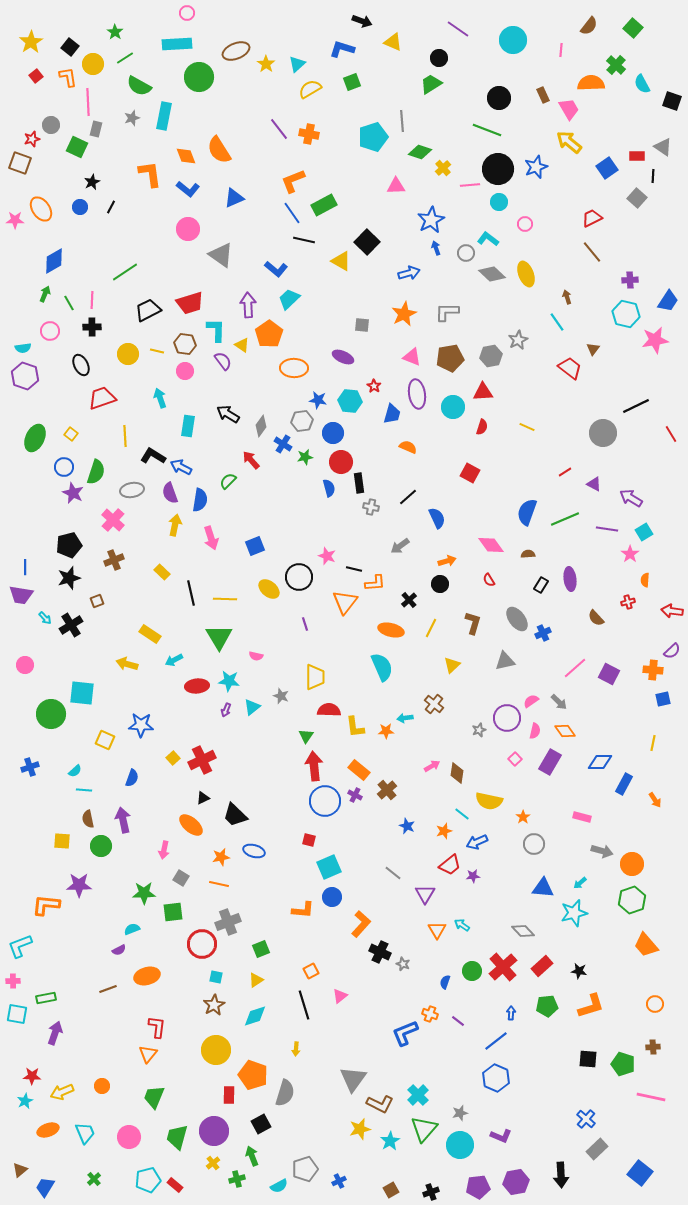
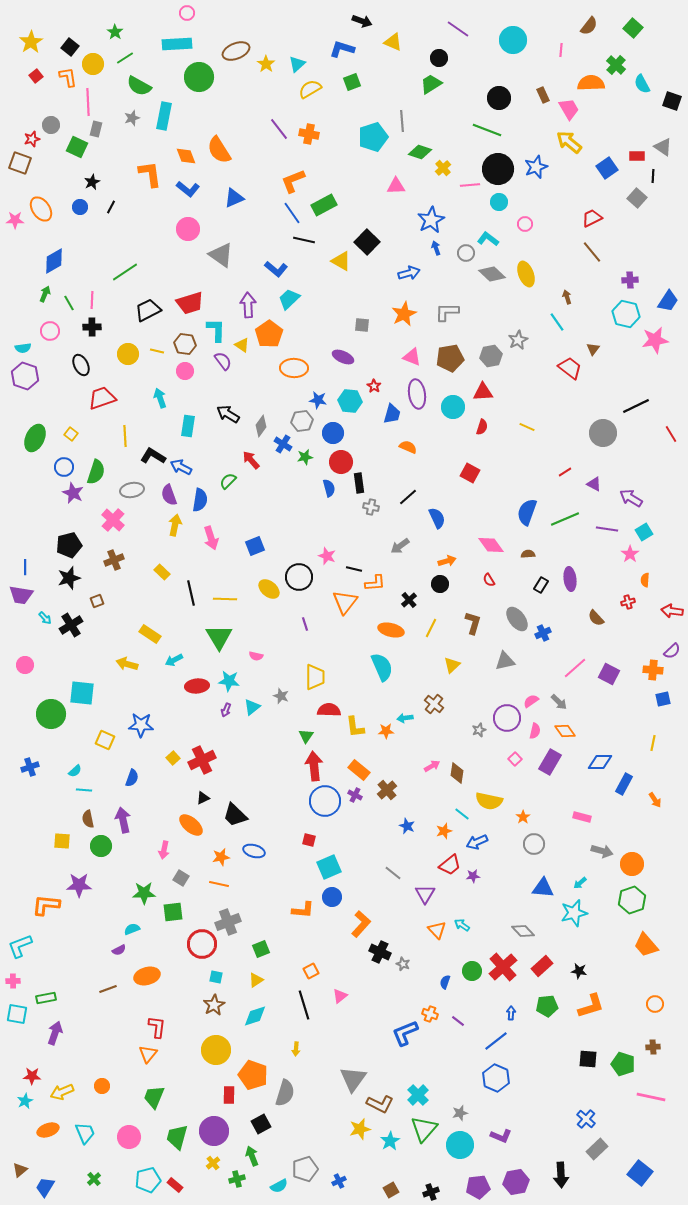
purple semicircle at (170, 493): moved 1 px left, 2 px down
orange triangle at (437, 930): rotated 12 degrees counterclockwise
